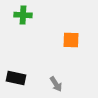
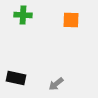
orange square: moved 20 px up
gray arrow: rotated 84 degrees clockwise
